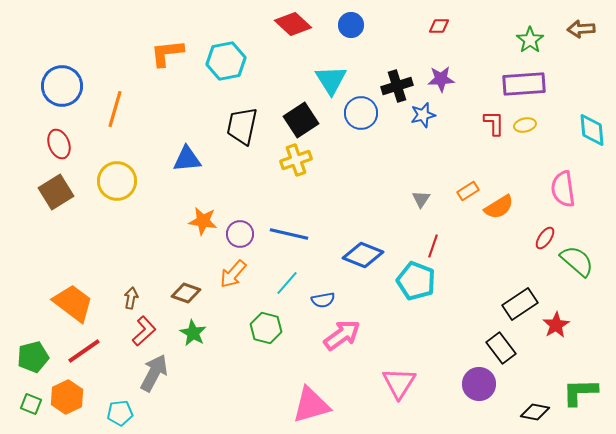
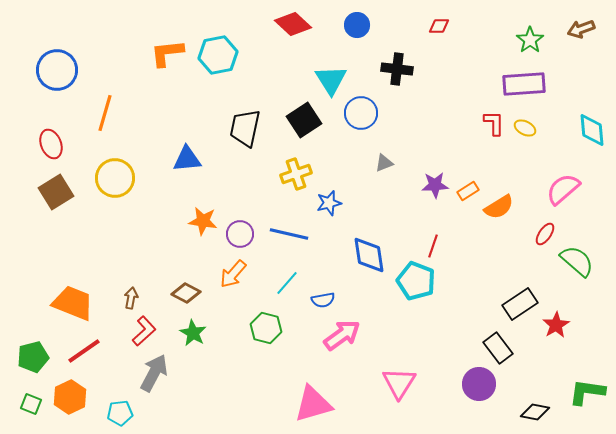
blue circle at (351, 25): moved 6 px right
brown arrow at (581, 29): rotated 16 degrees counterclockwise
cyan hexagon at (226, 61): moved 8 px left, 6 px up
purple star at (441, 79): moved 6 px left, 106 px down
blue circle at (62, 86): moved 5 px left, 16 px up
black cross at (397, 86): moved 17 px up; rotated 24 degrees clockwise
orange line at (115, 109): moved 10 px left, 4 px down
blue star at (423, 115): moved 94 px left, 88 px down
black square at (301, 120): moved 3 px right
yellow ellipse at (525, 125): moved 3 px down; rotated 40 degrees clockwise
black trapezoid at (242, 126): moved 3 px right, 2 px down
red ellipse at (59, 144): moved 8 px left
yellow cross at (296, 160): moved 14 px down
yellow circle at (117, 181): moved 2 px left, 3 px up
pink semicircle at (563, 189): rotated 57 degrees clockwise
gray triangle at (421, 199): moved 37 px left, 36 px up; rotated 36 degrees clockwise
red ellipse at (545, 238): moved 4 px up
blue diamond at (363, 255): moved 6 px right; rotated 60 degrees clockwise
brown diamond at (186, 293): rotated 8 degrees clockwise
orange trapezoid at (73, 303): rotated 15 degrees counterclockwise
black rectangle at (501, 348): moved 3 px left
green L-shape at (580, 392): moved 7 px right; rotated 9 degrees clockwise
orange hexagon at (67, 397): moved 3 px right
pink triangle at (311, 405): moved 2 px right, 1 px up
